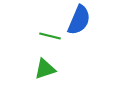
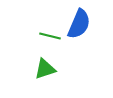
blue semicircle: moved 4 px down
